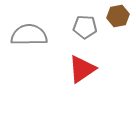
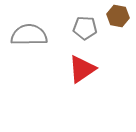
brown hexagon: rotated 20 degrees clockwise
gray pentagon: moved 1 px down
